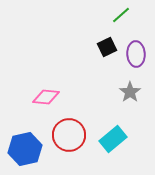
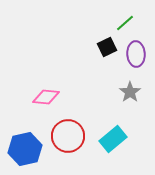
green line: moved 4 px right, 8 px down
red circle: moved 1 px left, 1 px down
